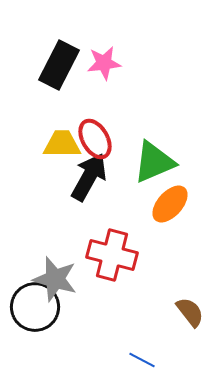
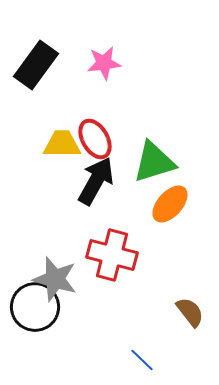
black rectangle: moved 23 px left; rotated 9 degrees clockwise
green triangle: rotated 6 degrees clockwise
black arrow: moved 7 px right, 4 px down
blue line: rotated 16 degrees clockwise
